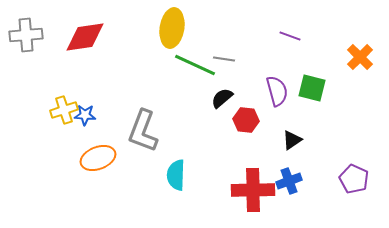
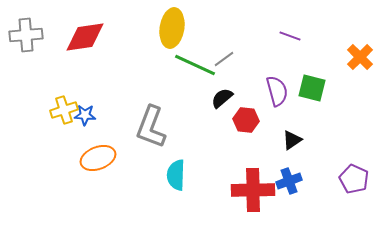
gray line: rotated 45 degrees counterclockwise
gray L-shape: moved 8 px right, 4 px up
